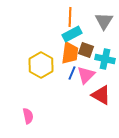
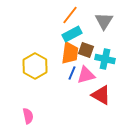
orange line: moved 2 px up; rotated 36 degrees clockwise
yellow hexagon: moved 6 px left, 1 px down
pink triangle: rotated 30 degrees clockwise
